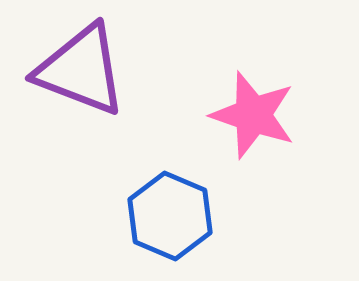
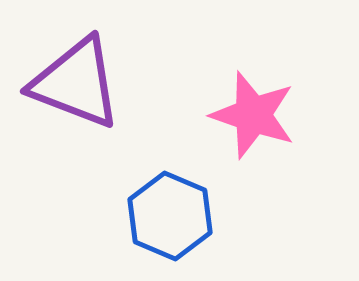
purple triangle: moved 5 px left, 13 px down
